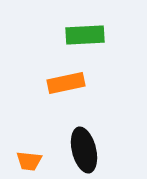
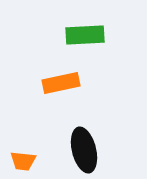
orange rectangle: moved 5 px left
orange trapezoid: moved 6 px left
